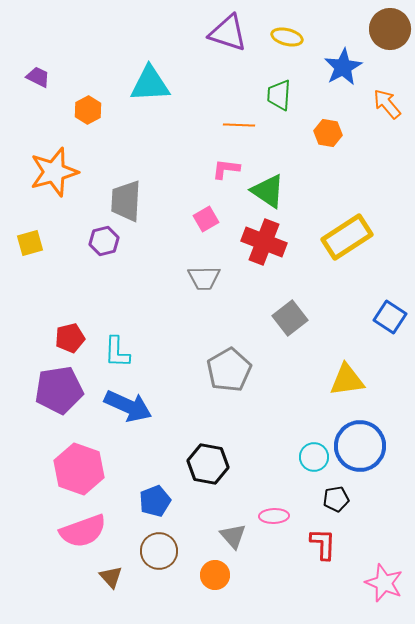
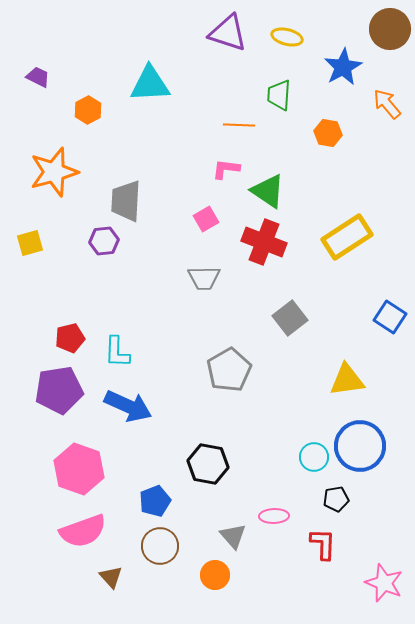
purple hexagon at (104, 241): rotated 8 degrees clockwise
brown circle at (159, 551): moved 1 px right, 5 px up
